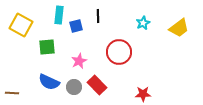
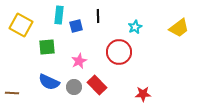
cyan star: moved 8 px left, 4 px down
